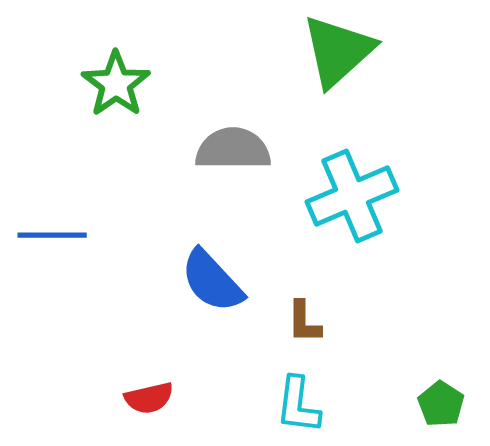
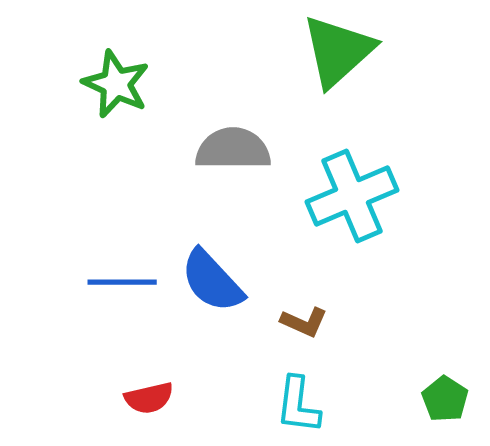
green star: rotated 12 degrees counterclockwise
blue line: moved 70 px right, 47 px down
brown L-shape: rotated 66 degrees counterclockwise
green pentagon: moved 4 px right, 5 px up
